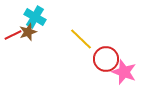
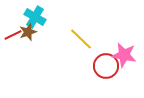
red circle: moved 7 px down
pink star: moved 17 px up; rotated 10 degrees counterclockwise
